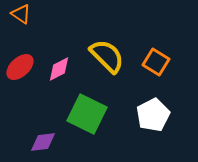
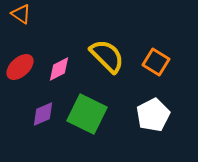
purple diamond: moved 28 px up; rotated 16 degrees counterclockwise
